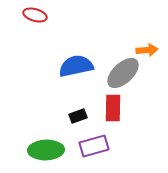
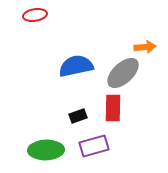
red ellipse: rotated 25 degrees counterclockwise
orange arrow: moved 2 px left, 3 px up
